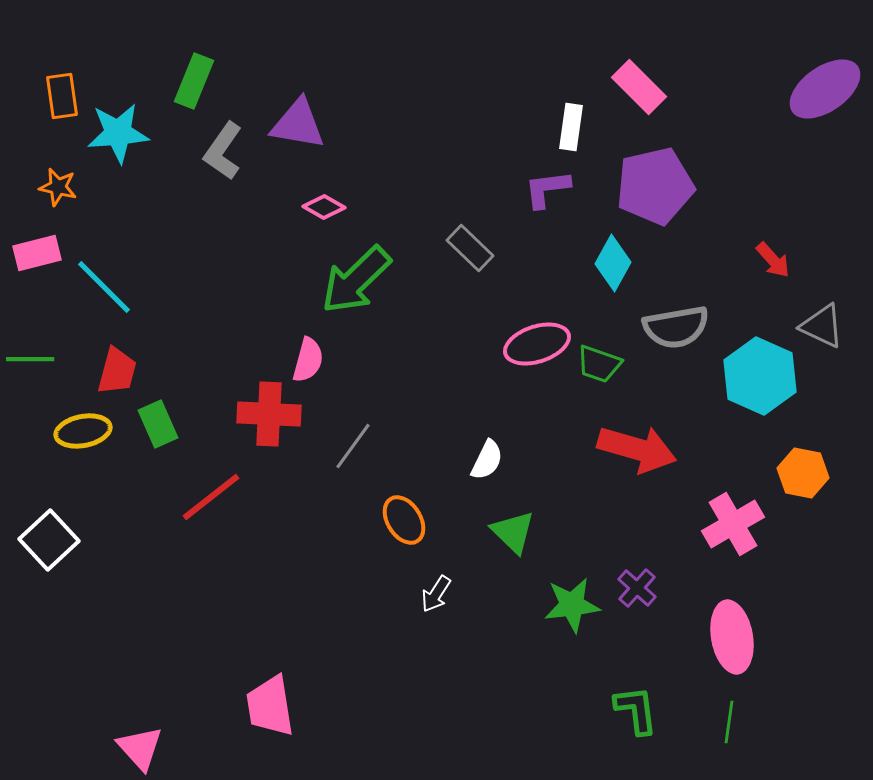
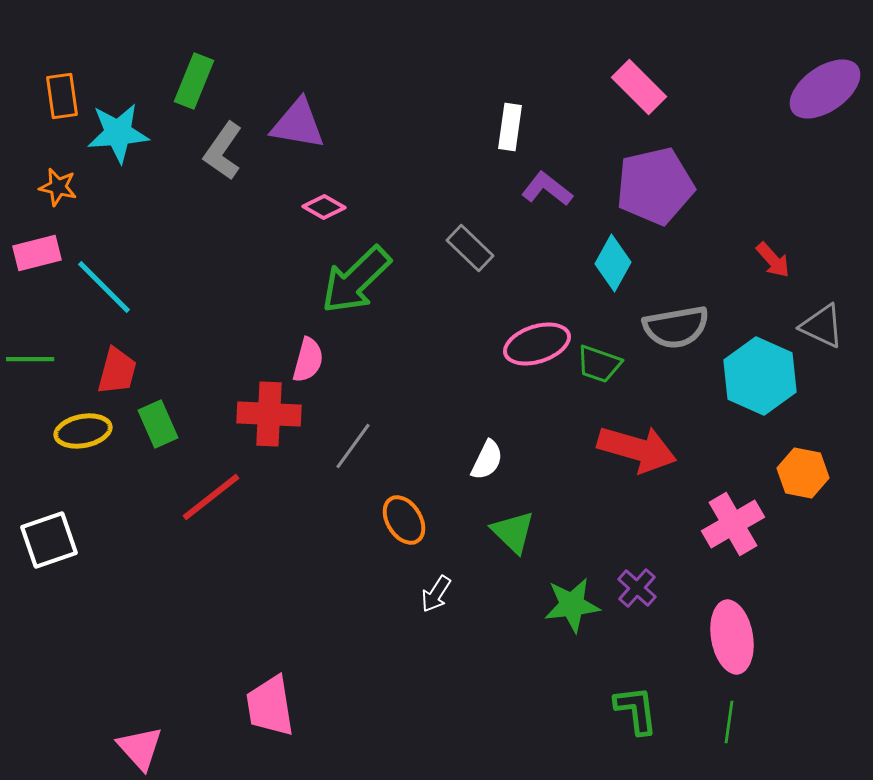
white rectangle at (571, 127): moved 61 px left
purple L-shape at (547, 189): rotated 45 degrees clockwise
white square at (49, 540): rotated 24 degrees clockwise
